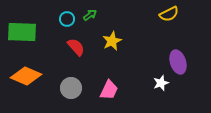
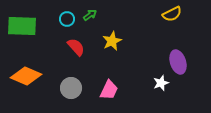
yellow semicircle: moved 3 px right
green rectangle: moved 6 px up
